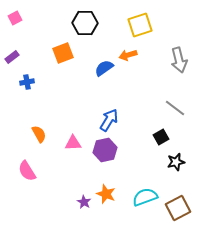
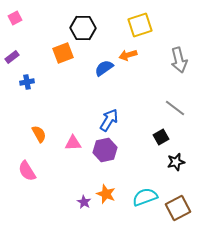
black hexagon: moved 2 px left, 5 px down
